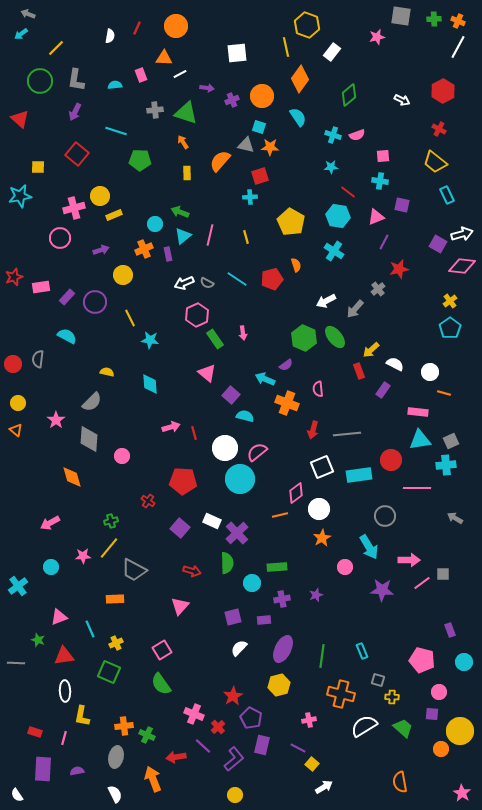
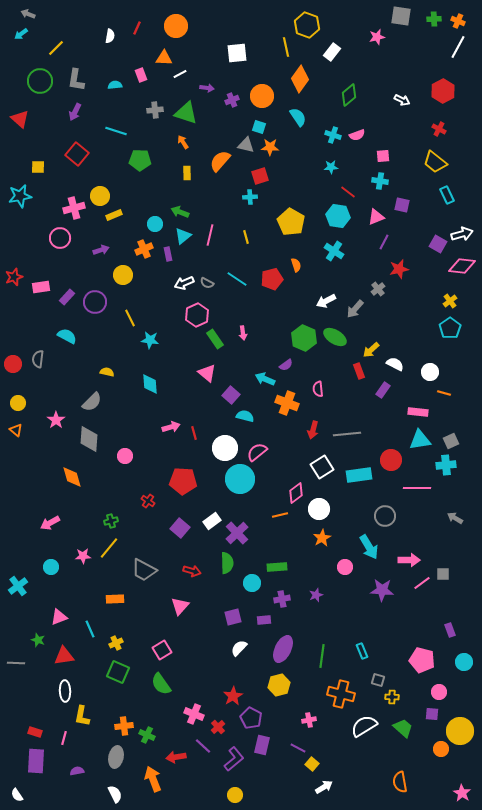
green ellipse at (335, 337): rotated 20 degrees counterclockwise
pink circle at (122, 456): moved 3 px right
white square at (322, 467): rotated 10 degrees counterclockwise
white rectangle at (212, 521): rotated 60 degrees counterclockwise
gray trapezoid at (134, 570): moved 10 px right
green square at (109, 672): moved 9 px right
purple rectangle at (43, 769): moved 7 px left, 8 px up
